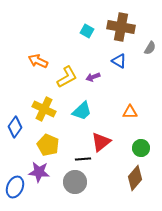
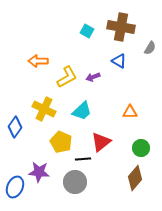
orange arrow: rotated 24 degrees counterclockwise
yellow pentagon: moved 13 px right, 3 px up
